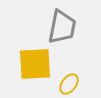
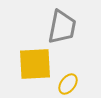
yellow ellipse: moved 1 px left
